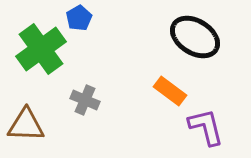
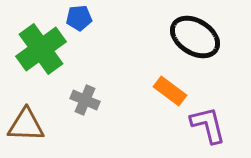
blue pentagon: rotated 25 degrees clockwise
purple L-shape: moved 2 px right, 2 px up
